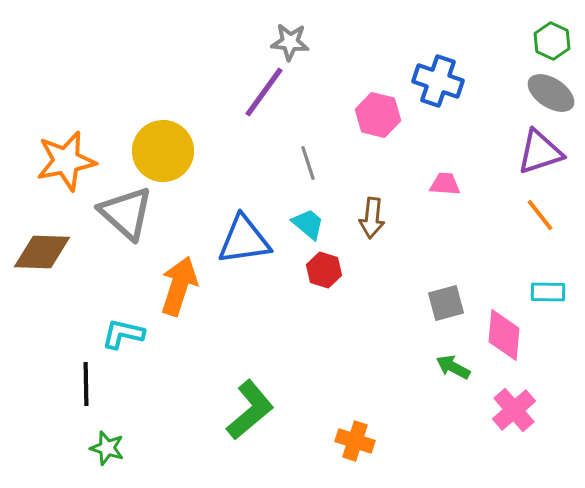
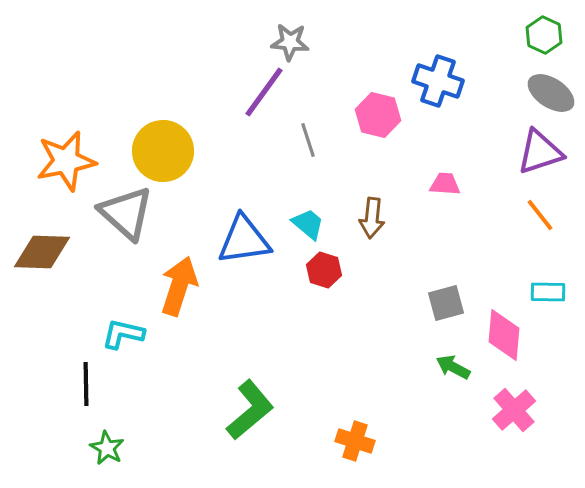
green hexagon: moved 8 px left, 6 px up
gray line: moved 23 px up
green star: rotated 12 degrees clockwise
